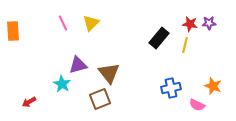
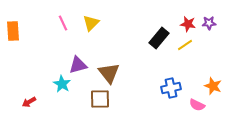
red star: moved 2 px left
yellow line: rotated 42 degrees clockwise
brown square: rotated 20 degrees clockwise
